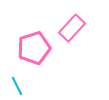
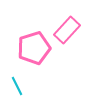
pink rectangle: moved 5 px left, 2 px down
